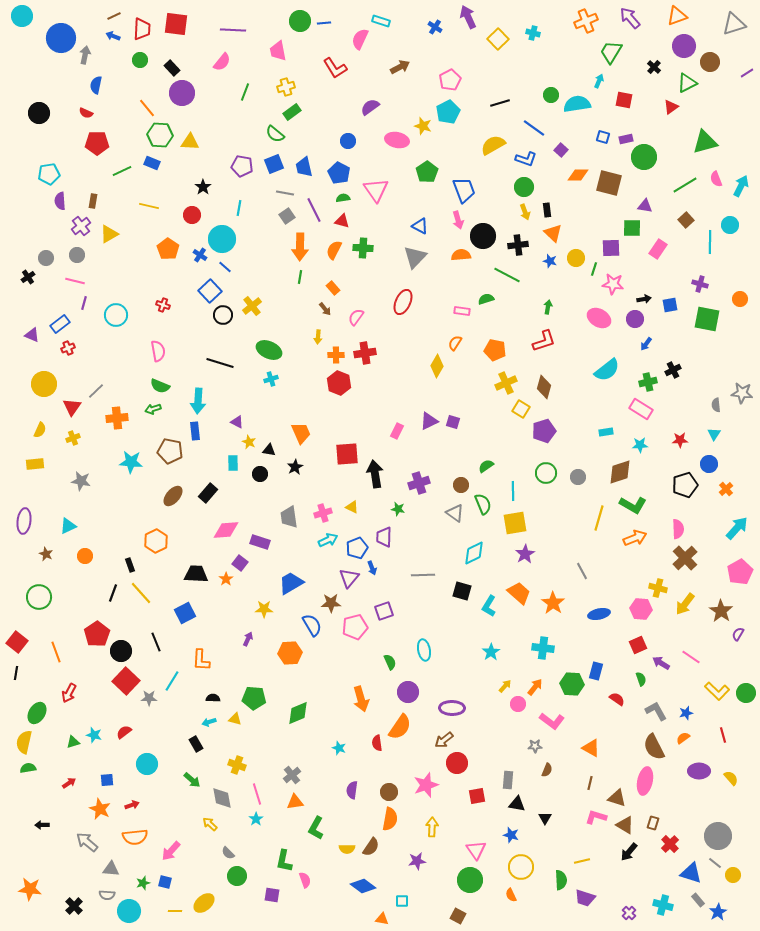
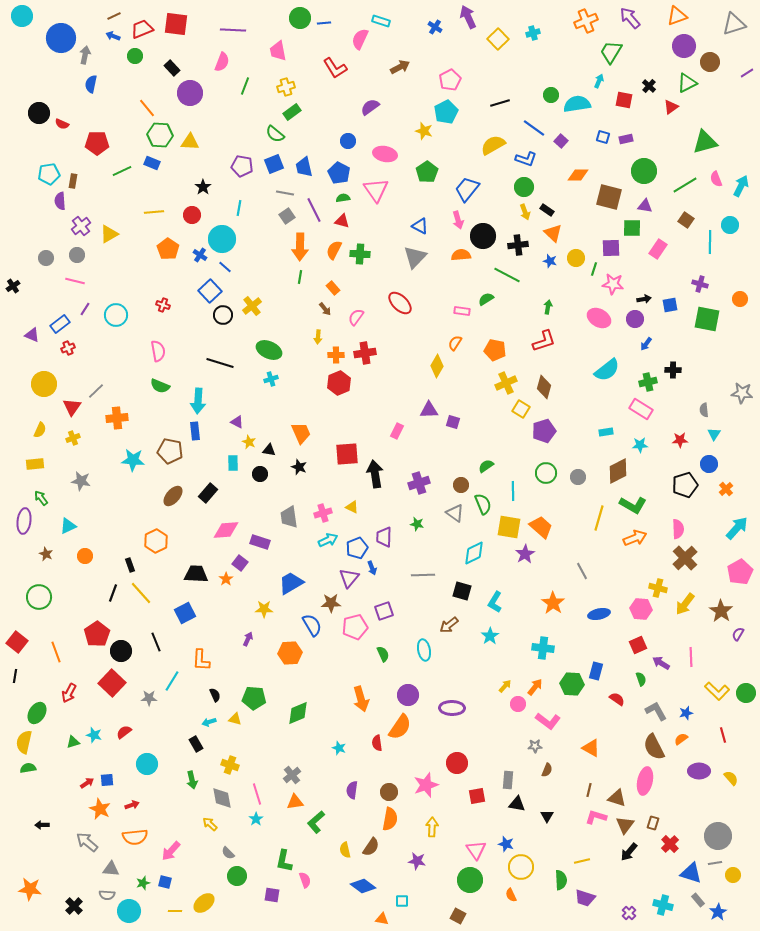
green circle at (300, 21): moved 3 px up
red trapezoid at (142, 29): rotated 115 degrees counterclockwise
cyan cross at (533, 33): rotated 32 degrees counterclockwise
green circle at (140, 60): moved 5 px left, 4 px up
pink semicircle at (222, 62): rotated 18 degrees counterclockwise
black cross at (654, 67): moved 5 px left, 19 px down
blue semicircle at (96, 85): moved 5 px left, 1 px up
green line at (245, 92): moved 6 px up
purple circle at (182, 93): moved 8 px right
cyan pentagon at (448, 112): moved 2 px left
red semicircle at (86, 113): moved 24 px left, 11 px down
yellow star at (423, 126): moved 1 px right, 5 px down
pink ellipse at (397, 140): moved 12 px left, 14 px down
purple square at (561, 150): moved 9 px up
green circle at (644, 157): moved 14 px down
brown square at (609, 183): moved 14 px down
blue trapezoid at (464, 190): moved 3 px right, 1 px up; rotated 120 degrees counterclockwise
brown rectangle at (93, 201): moved 20 px left, 20 px up
yellow line at (149, 206): moved 5 px right, 6 px down; rotated 18 degrees counterclockwise
black rectangle at (547, 210): rotated 48 degrees counterclockwise
brown square at (686, 220): rotated 14 degrees counterclockwise
green cross at (363, 248): moved 3 px left, 6 px down
black cross at (28, 277): moved 15 px left, 9 px down
green semicircle at (486, 299): rotated 14 degrees counterclockwise
red ellipse at (403, 302): moved 3 px left, 1 px down; rotated 70 degrees counterclockwise
purple line at (84, 303): moved 1 px right, 6 px down; rotated 16 degrees clockwise
black cross at (673, 370): rotated 28 degrees clockwise
red hexagon at (339, 383): rotated 15 degrees clockwise
gray semicircle at (716, 405): moved 12 px left, 5 px down
green arrow at (153, 409): moved 112 px left, 89 px down; rotated 70 degrees clockwise
purple triangle at (429, 421): moved 11 px up; rotated 24 degrees clockwise
cyan star at (131, 462): moved 2 px right, 2 px up
black star at (295, 467): moved 4 px right; rotated 21 degrees counterclockwise
brown diamond at (620, 472): moved 2 px left, 1 px up; rotated 8 degrees counterclockwise
green star at (398, 509): moved 19 px right, 15 px down
yellow square at (515, 523): moved 6 px left, 4 px down; rotated 20 degrees clockwise
orange trapezoid at (519, 593): moved 22 px right, 66 px up
cyan L-shape at (489, 606): moved 6 px right, 4 px up
cyan star at (491, 652): moved 1 px left, 16 px up
pink line at (691, 657): rotated 54 degrees clockwise
green semicircle at (390, 662): moved 7 px left, 8 px up
black line at (16, 673): moved 1 px left, 3 px down
red square at (126, 681): moved 14 px left, 2 px down
purple circle at (408, 692): moved 3 px down
black semicircle at (213, 698): moved 2 px right, 3 px up; rotated 64 degrees clockwise
pink L-shape at (552, 721): moved 4 px left
orange semicircle at (683, 738): moved 2 px left, 1 px down
brown arrow at (444, 740): moved 5 px right, 115 px up
yellow cross at (237, 765): moved 7 px left
green arrow at (192, 780): rotated 36 degrees clockwise
red arrow at (69, 783): moved 18 px right
brown line at (590, 783): moved 1 px left, 7 px down
black triangle at (545, 818): moved 2 px right, 2 px up
brown triangle at (625, 825): rotated 36 degrees clockwise
green L-shape at (316, 828): moved 6 px up; rotated 20 degrees clockwise
blue star at (511, 835): moved 5 px left, 9 px down
yellow semicircle at (347, 849): moved 2 px left, 1 px down; rotated 77 degrees clockwise
purple star at (417, 861): rotated 18 degrees clockwise
gray line at (715, 863): rotated 48 degrees counterclockwise
